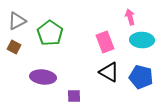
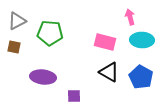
green pentagon: rotated 30 degrees counterclockwise
pink rectangle: rotated 55 degrees counterclockwise
brown square: rotated 16 degrees counterclockwise
blue pentagon: rotated 15 degrees clockwise
